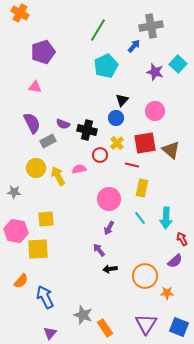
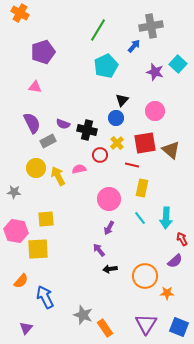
purple triangle at (50, 333): moved 24 px left, 5 px up
